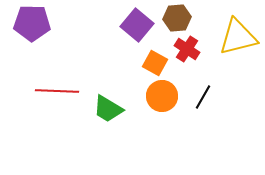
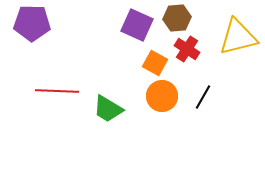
purple square: rotated 16 degrees counterclockwise
